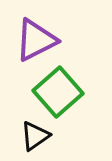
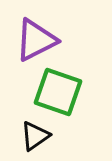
green square: rotated 30 degrees counterclockwise
